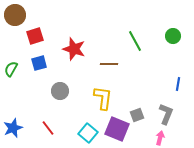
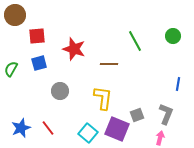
red square: moved 2 px right; rotated 12 degrees clockwise
blue star: moved 8 px right
